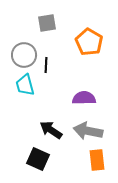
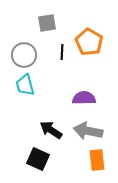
black line: moved 16 px right, 13 px up
